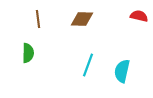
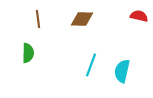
cyan line: moved 3 px right
